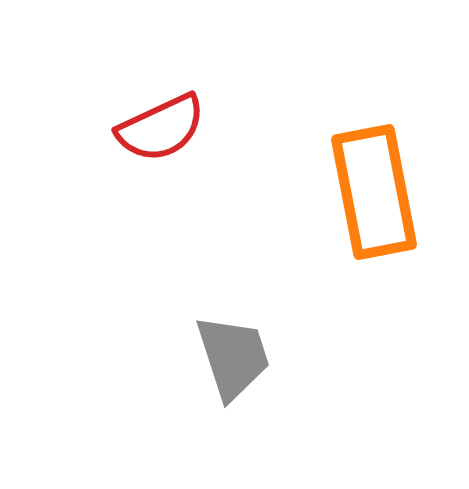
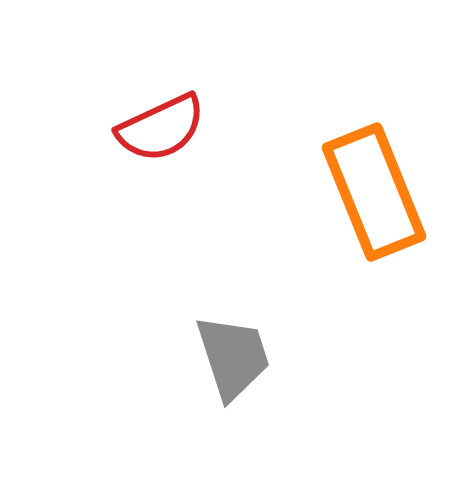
orange rectangle: rotated 11 degrees counterclockwise
